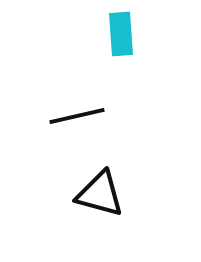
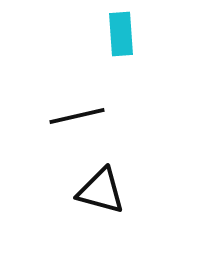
black triangle: moved 1 px right, 3 px up
